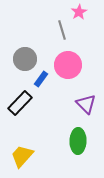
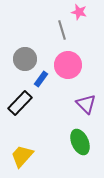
pink star: rotated 28 degrees counterclockwise
green ellipse: moved 2 px right, 1 px down; rotated 25 degrees counterclockwise
